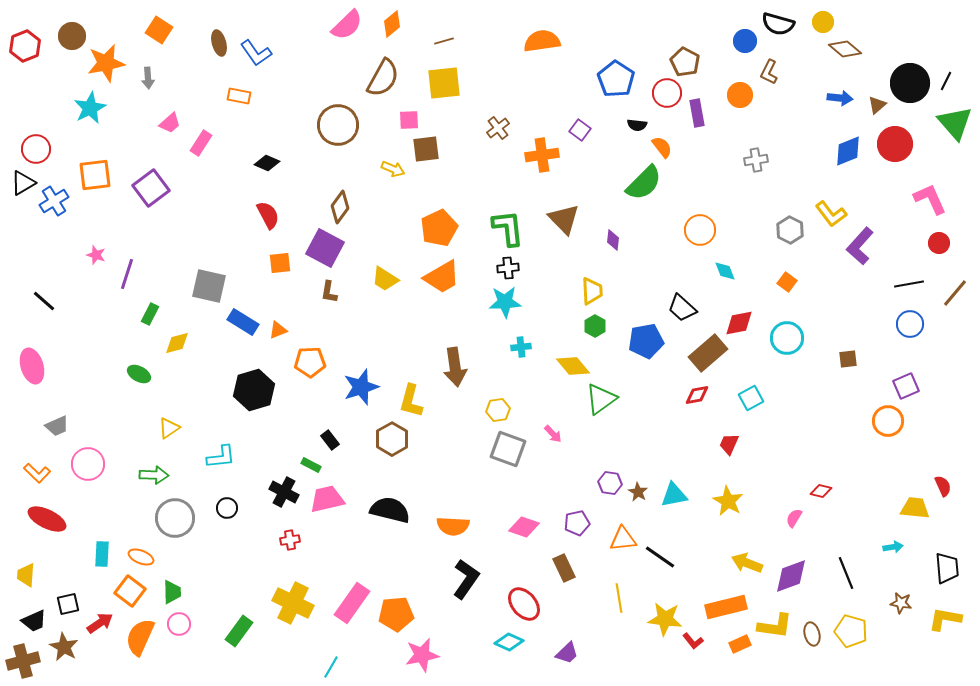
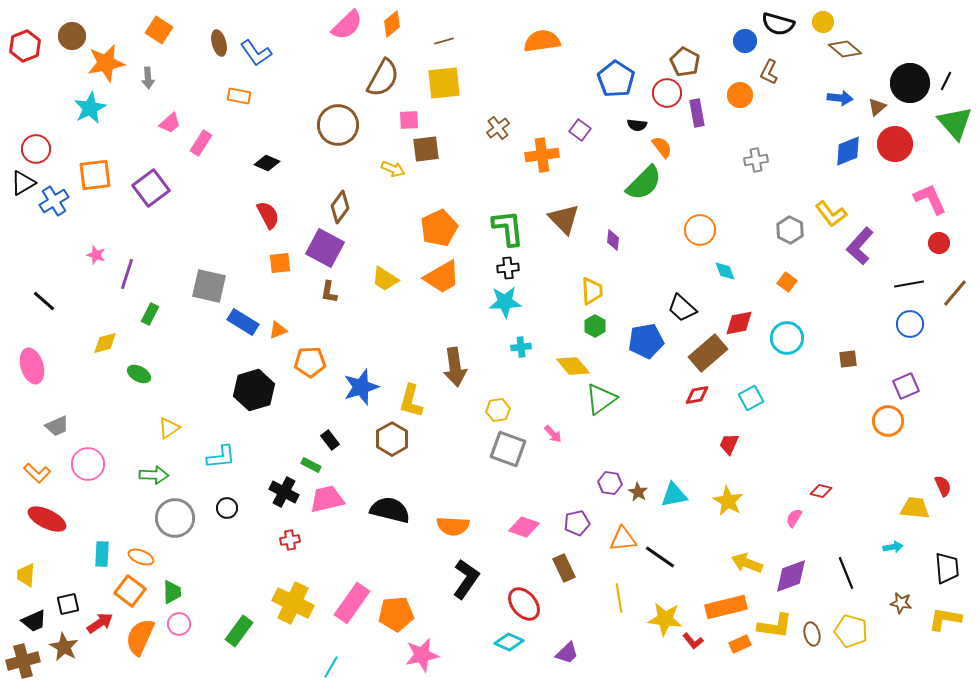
brown triangle at (877, 105): moved 2 px down
yellow diamond at (177, 343): moved 72 px left
